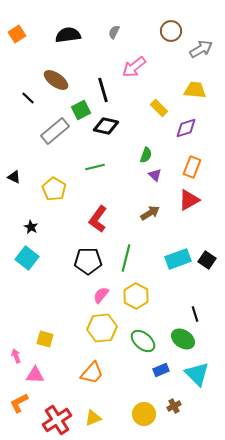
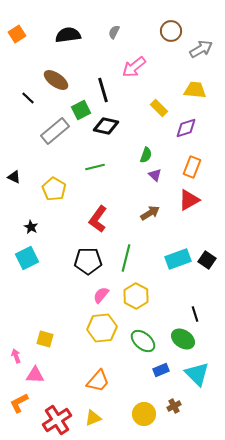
cyan square at (27, 258): rotated 25 degrees clockwise
orange trapezoid at (92, 373): moved 6 px right, 8 px down
